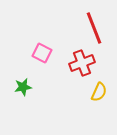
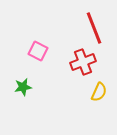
pink square: moved 4 px left, 2 px up
red cross: moved 1 px right, 1 px up
